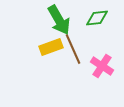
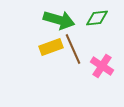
green arrow: rotated 44 degrees counterclockwise
